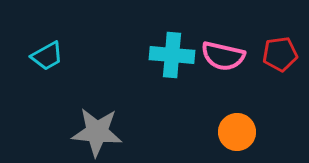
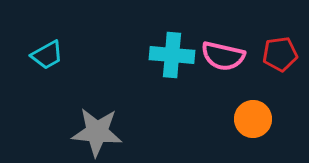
cyan trapezoid: moved 1 px up
orange circle: moved 16 px right, 13 px up
